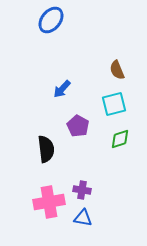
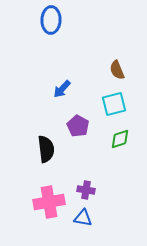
blue ellipse: rotated 36 degrees counterclockwise
purple cross: moved 4 px right
